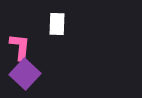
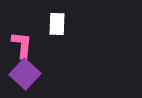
pink L-shape: moved 2 px right, 2 px up
